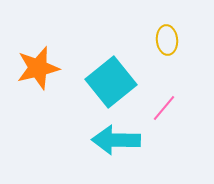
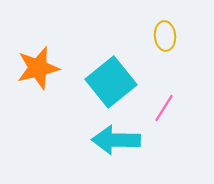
yellow ellipse: moved 2 px left, 4 px up
pink line: rotated 8 degrees counterclockwise
